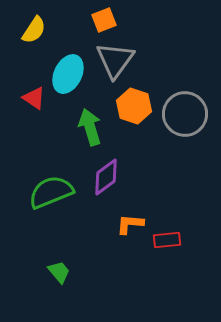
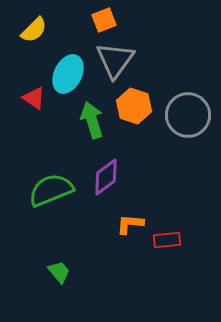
yellow semicircle: rotated 12 degrees clockwise
gray circle: moved 3 px right, 1 px down
green arrow: moved 2 px right, 7 px up
green semicircle: moved 2 px up
